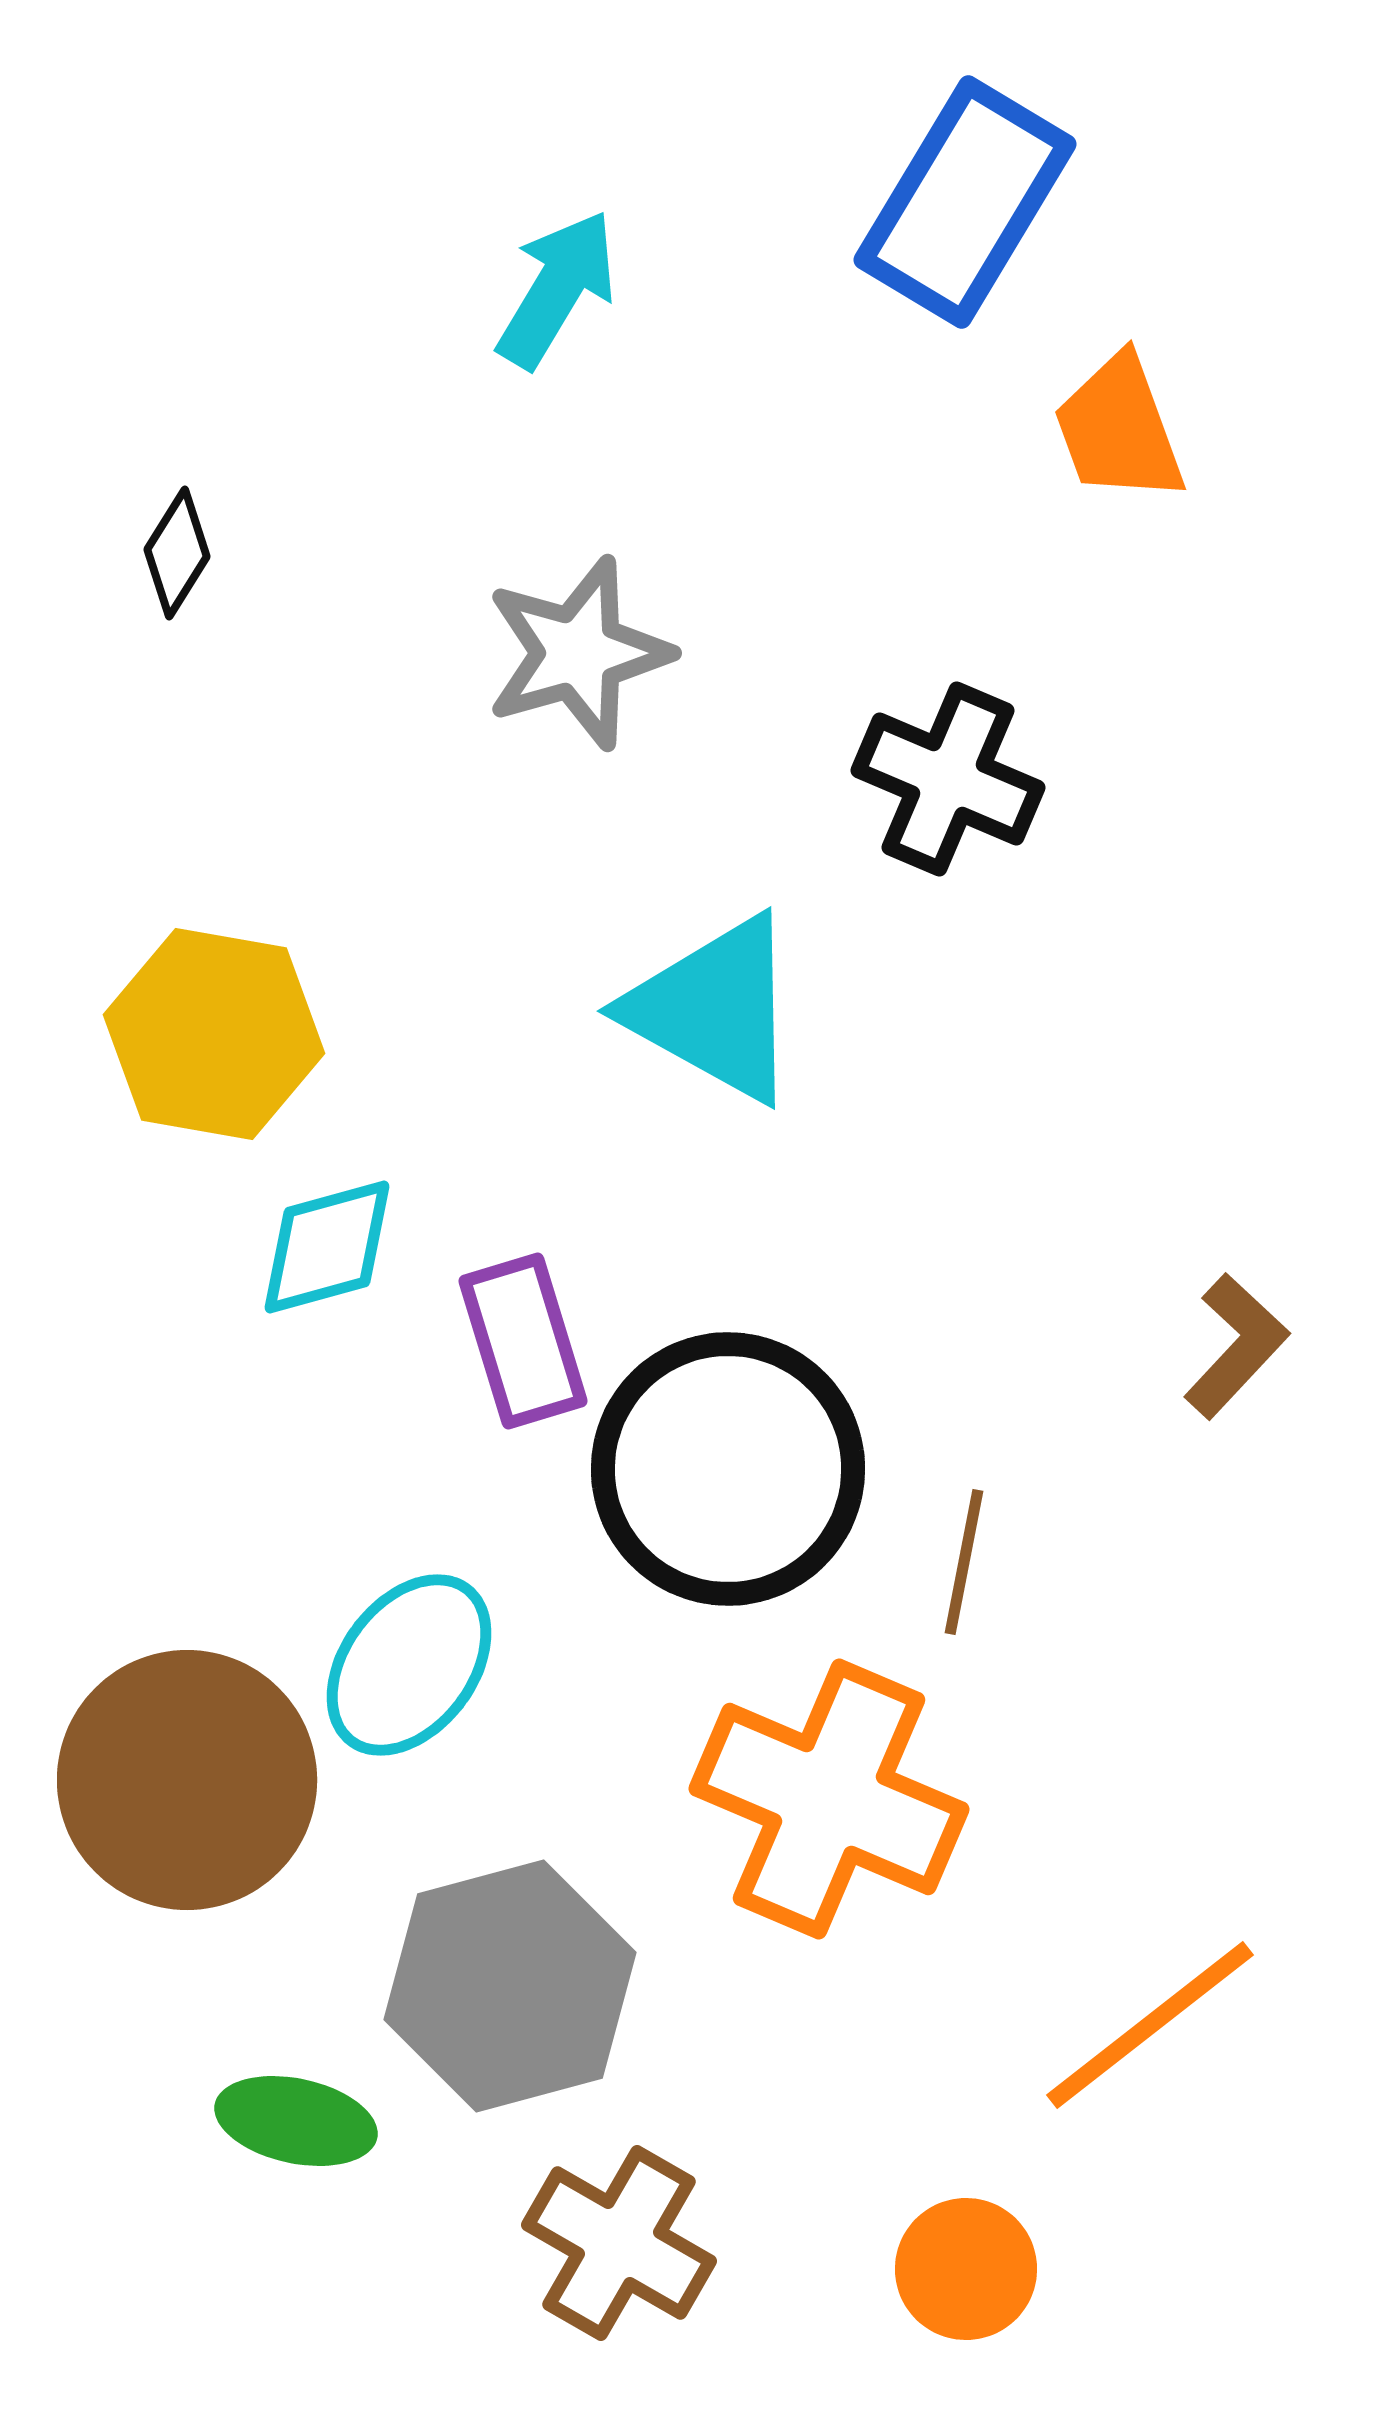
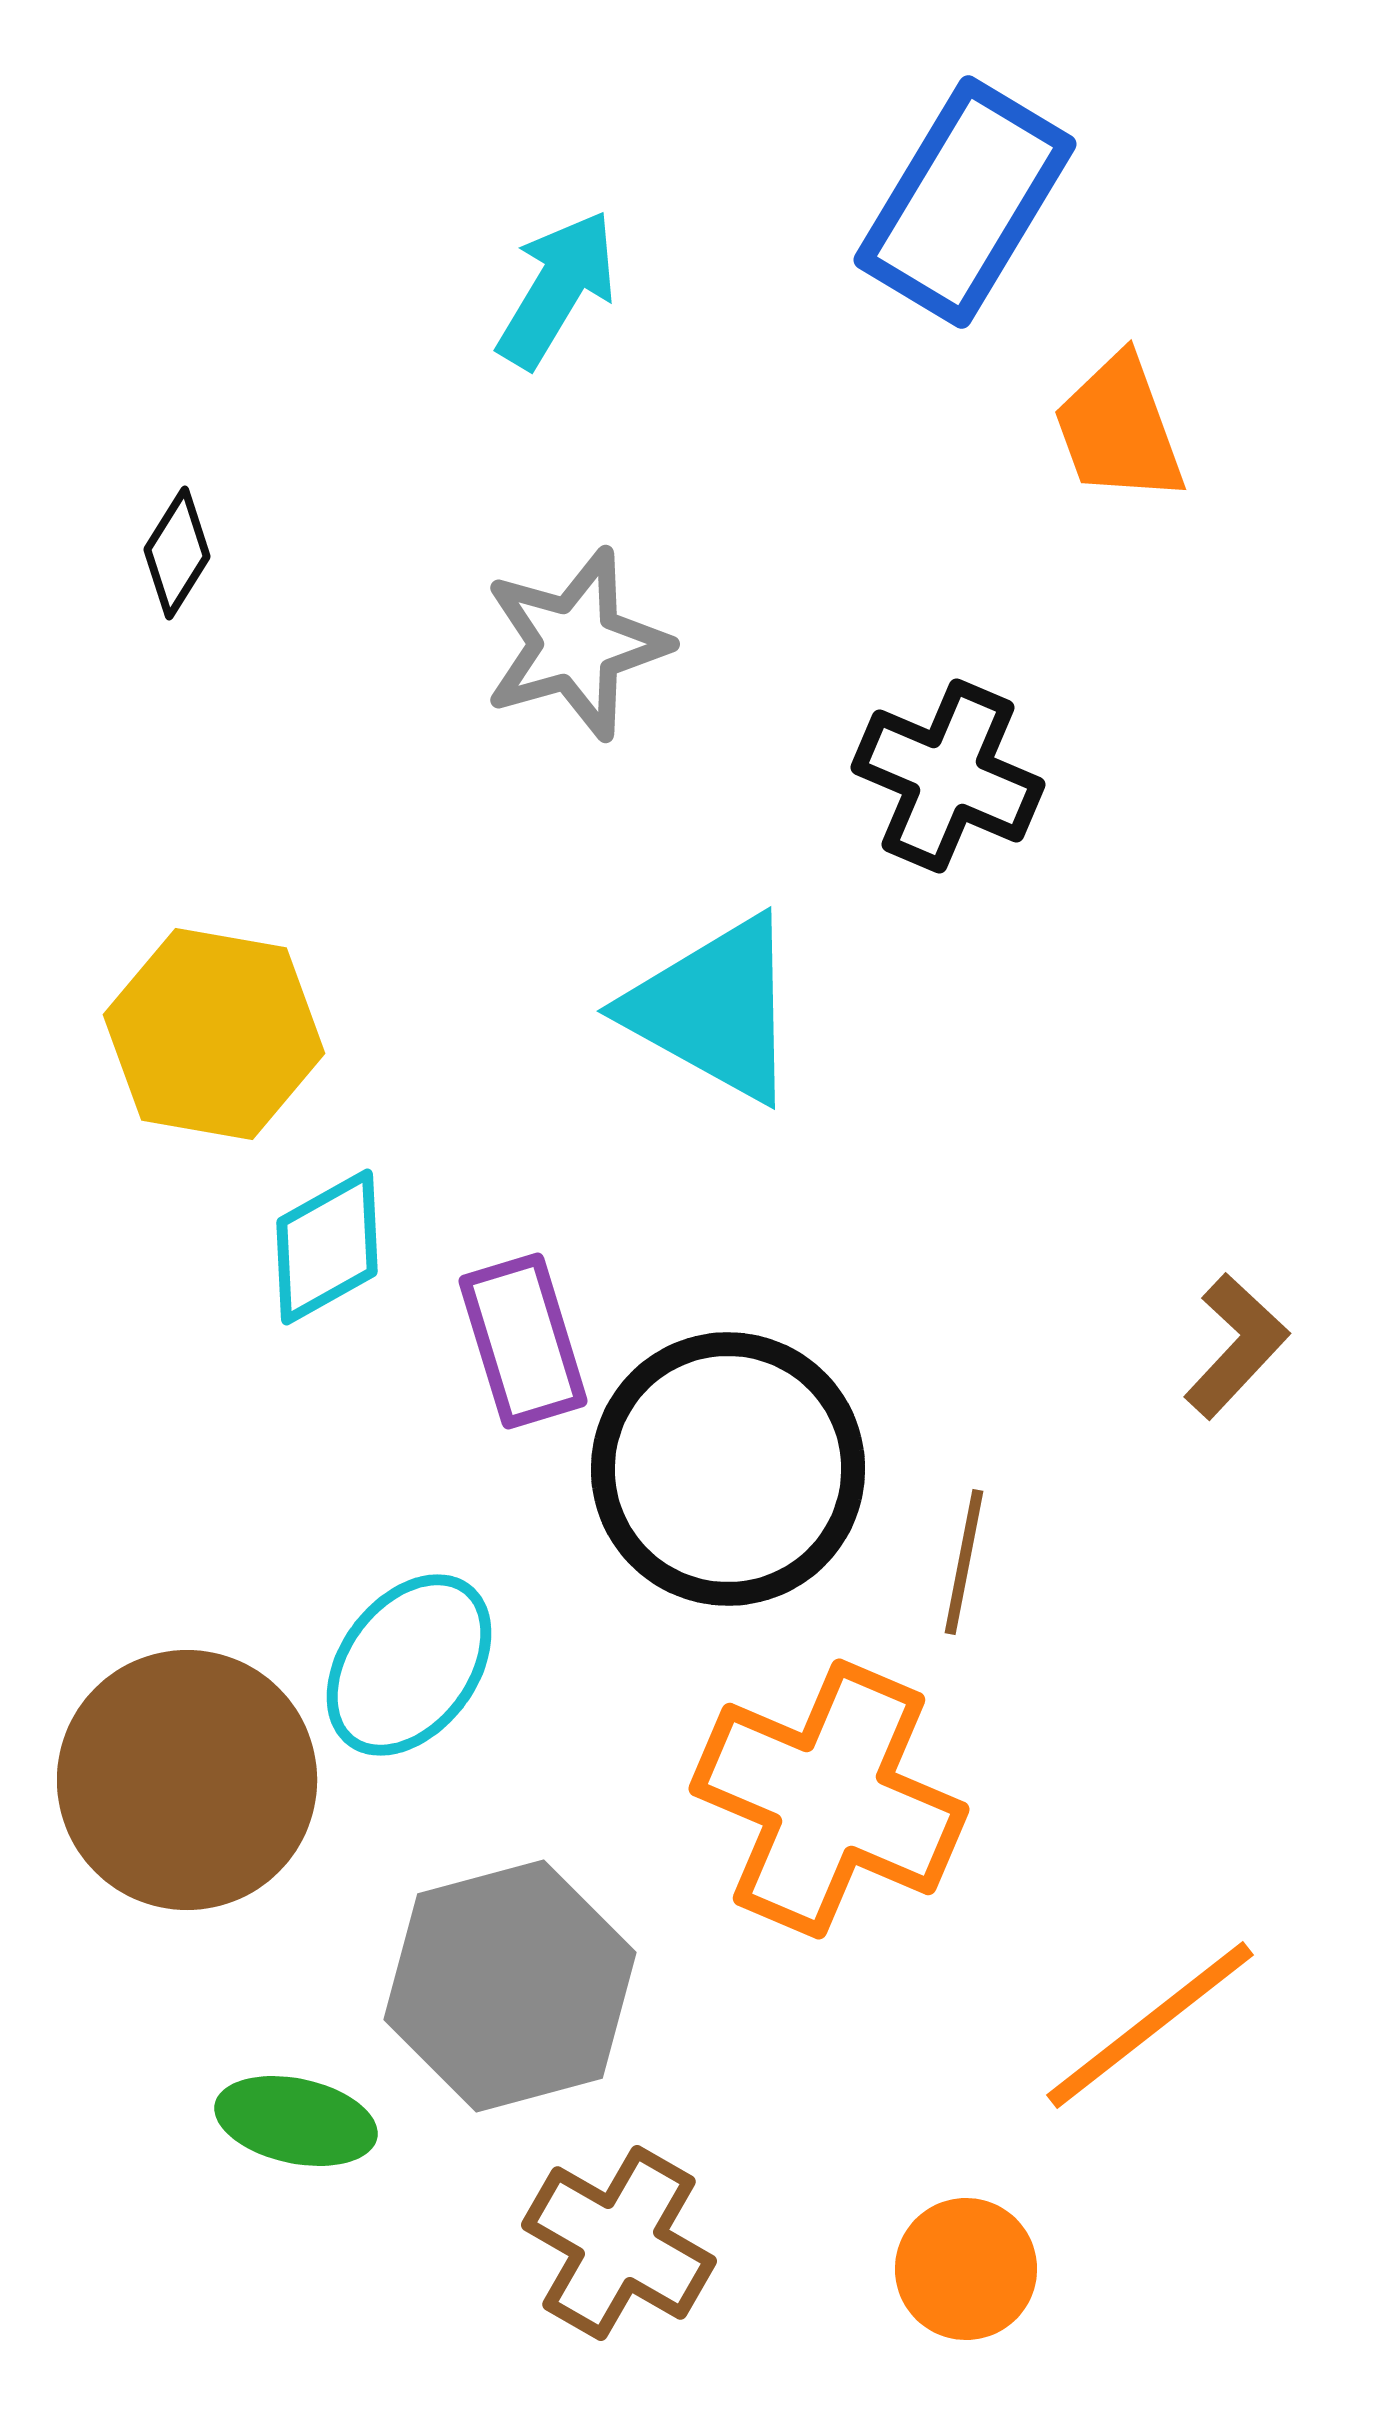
gray star: moved 2 px left, 9 px up
black cross: moved 3 px up
cyan diamond: rotated 14 degrees counterclockwise
